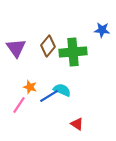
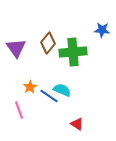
brown diamond: moved 3 px up
orange star: rotated 24 degrees clockwise
blue line: rotated 66 degrees clockwise
pink line: moved 5 px down; rotated 54 degrees counterclockwise
